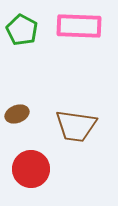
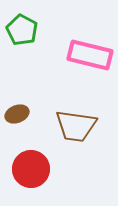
pink rectangle: moved 11 px right, 29 px down; rotated 12 degrees clockwise
